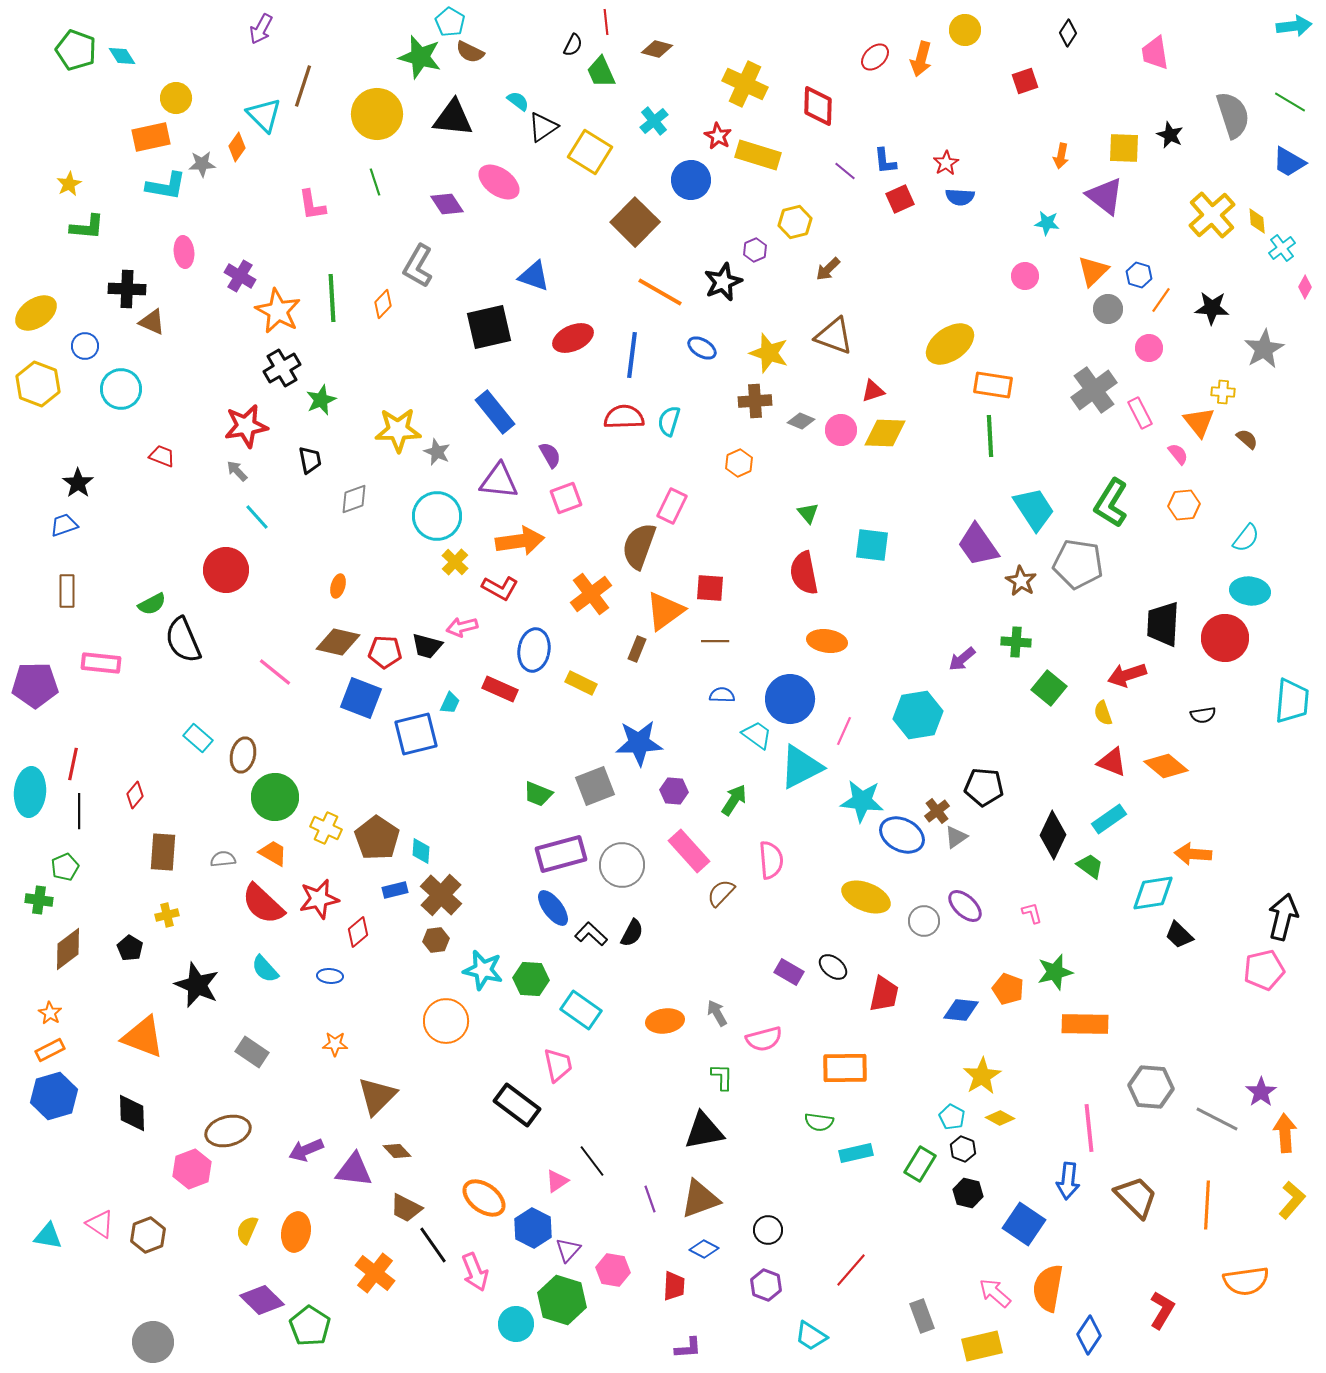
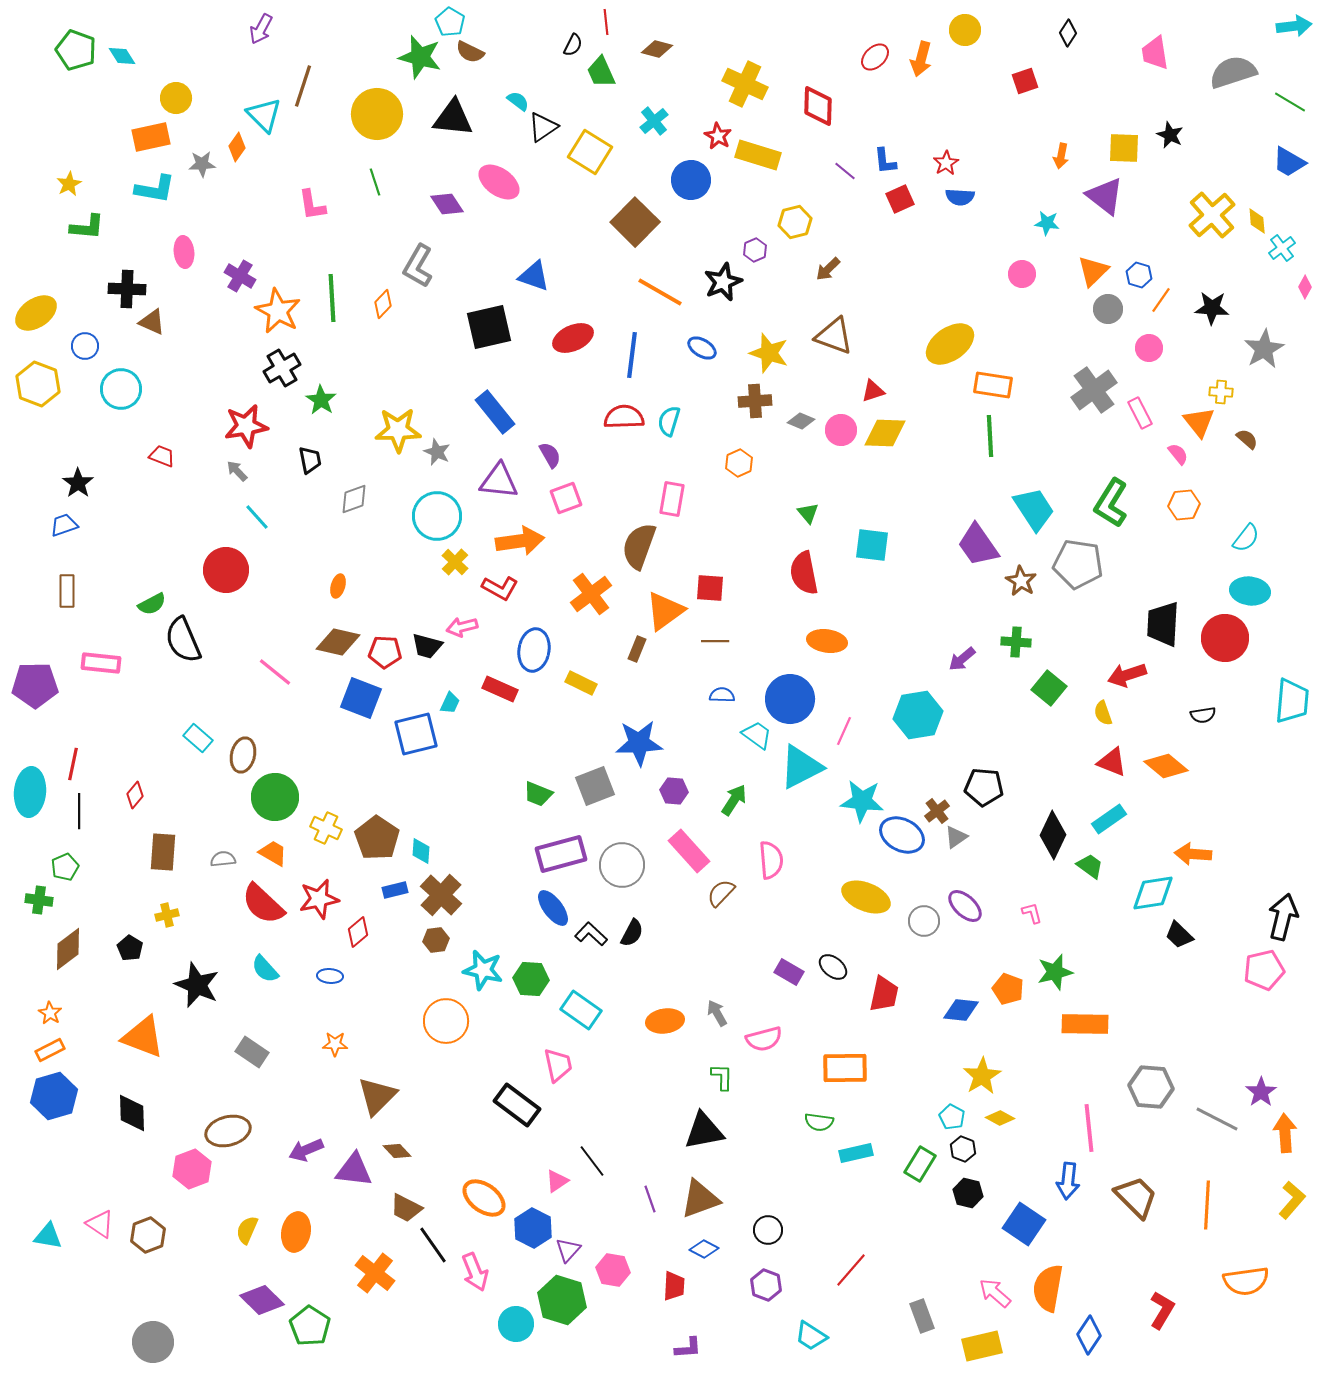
gray semicircle at (1233, 115): moved 43 px up; rotated 90 degrees counterclockwise
cyan L-shape at (166, 186): moved 11 px left, 3 px down
pink circle at (1025, 276): moved 3 px left, 2 px up
yellow cross at (1223, 392): moved 2 px left
green star at (321, 400): rotated 16 degrees counterclockwise
pink rectangle at (672, 506): moved 7 px up; rotated 16 degrees counterclockwise
